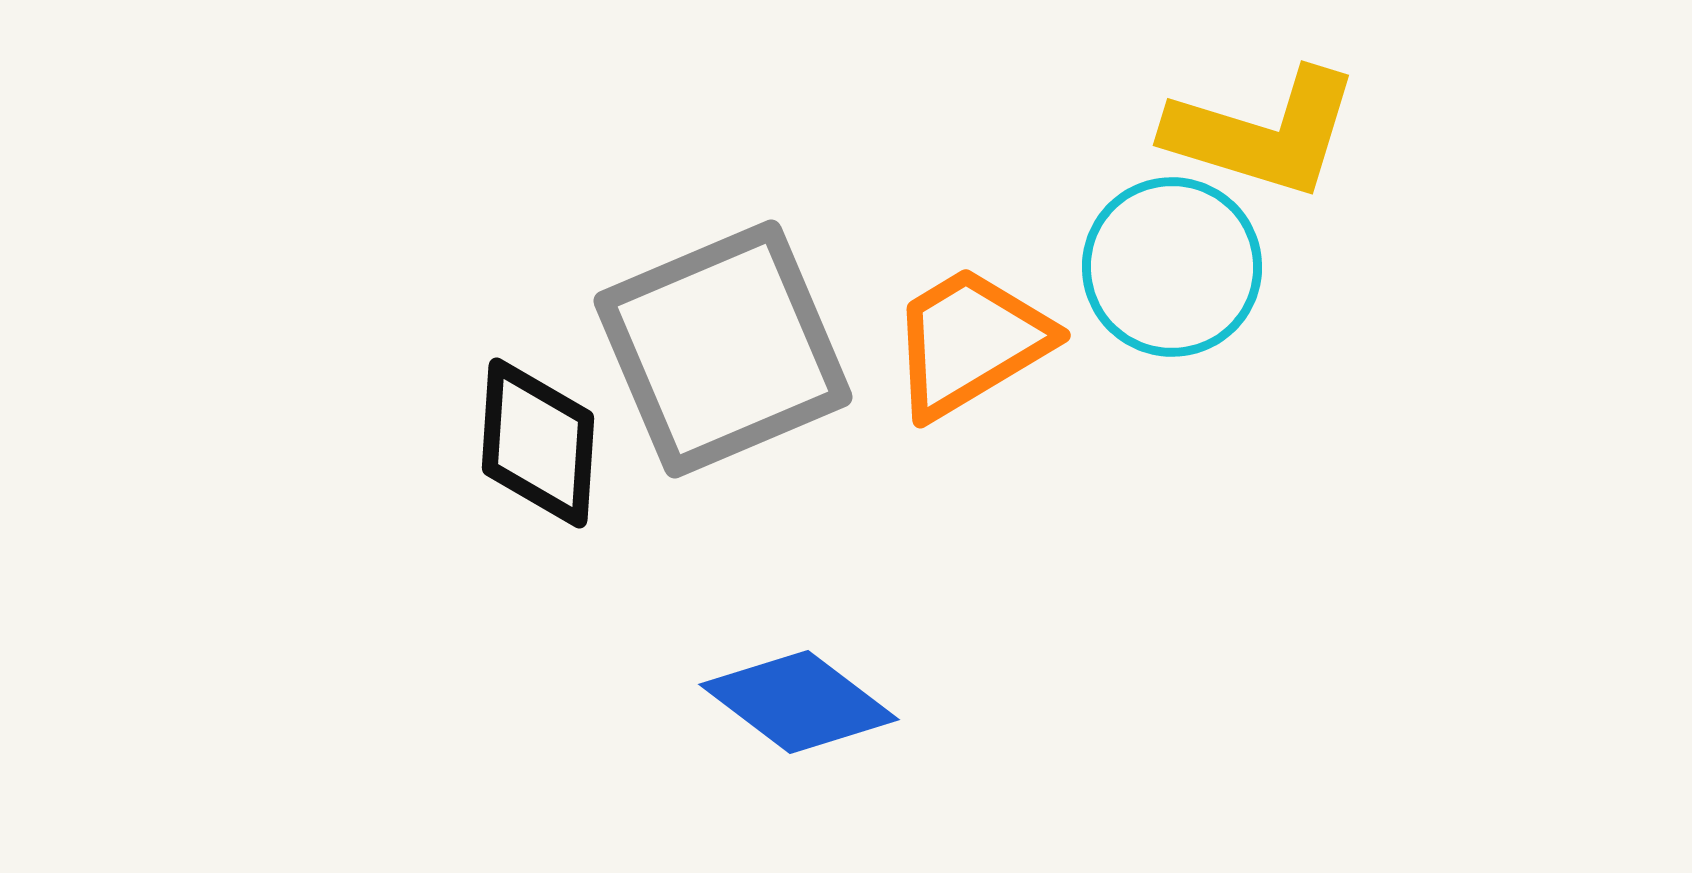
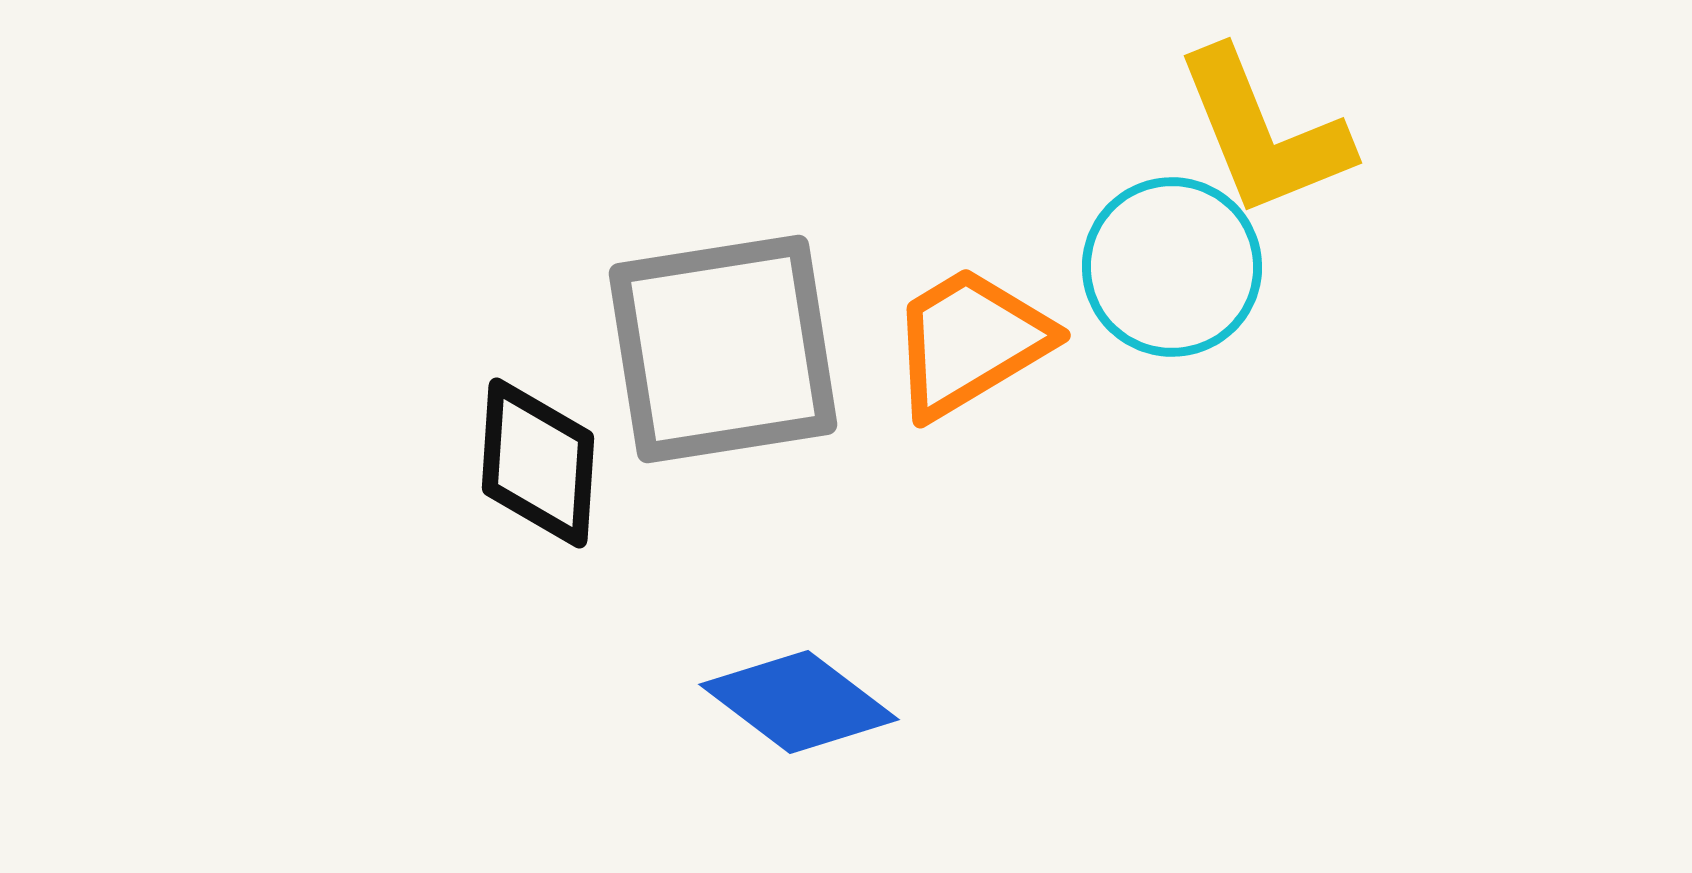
yellow L-shape: rotated 51 degrees clockwise
gray square: rotated 14 degrees clockwise
black diamond: moved 20 px down
